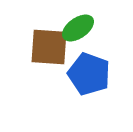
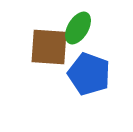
green ellipse: rotated 24 degrees counterclockwise
